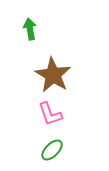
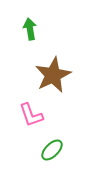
brown star: rotated 15 degrees clockwise
pink L-shape: moved 19 px left, 1 px down
